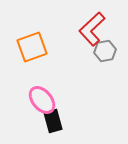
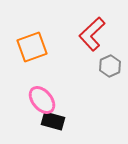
red L-shape: moved 5 px down
gray hexagon: moved 5 px right, 15 px down; rotated 15 degrees counterclockwise
black rectangle: rotated 60 degrees counterclockwise
